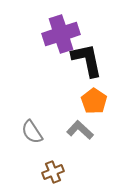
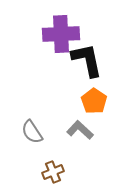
purple cross: rotated 15 degrees clockwise
